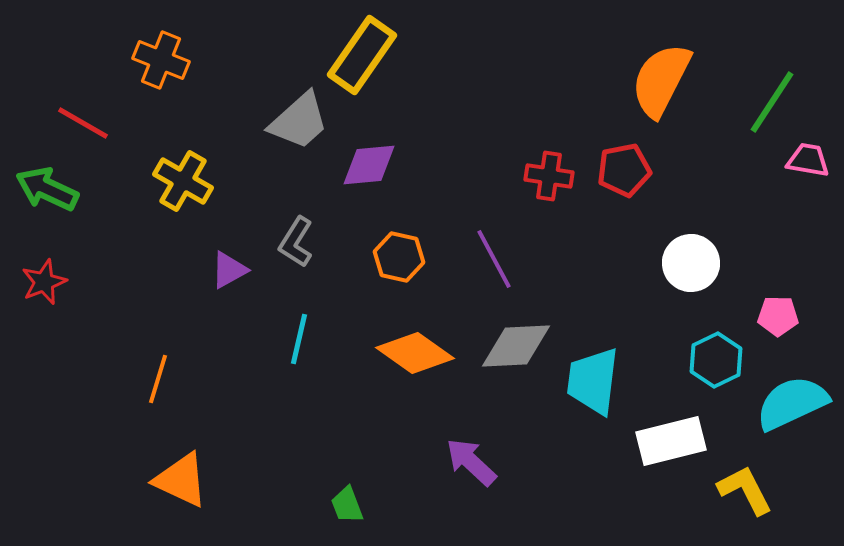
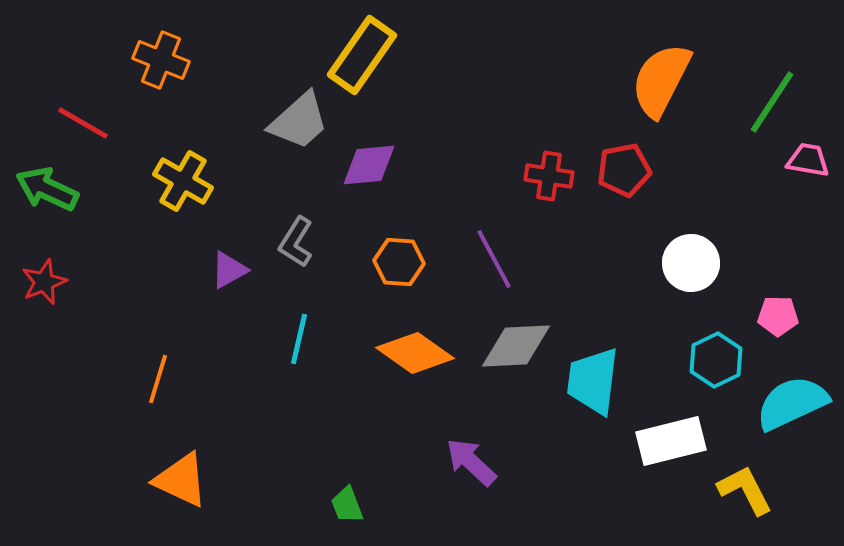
orange hexagon: moved 5 px down; rotated 9 degrees counterclockwise
